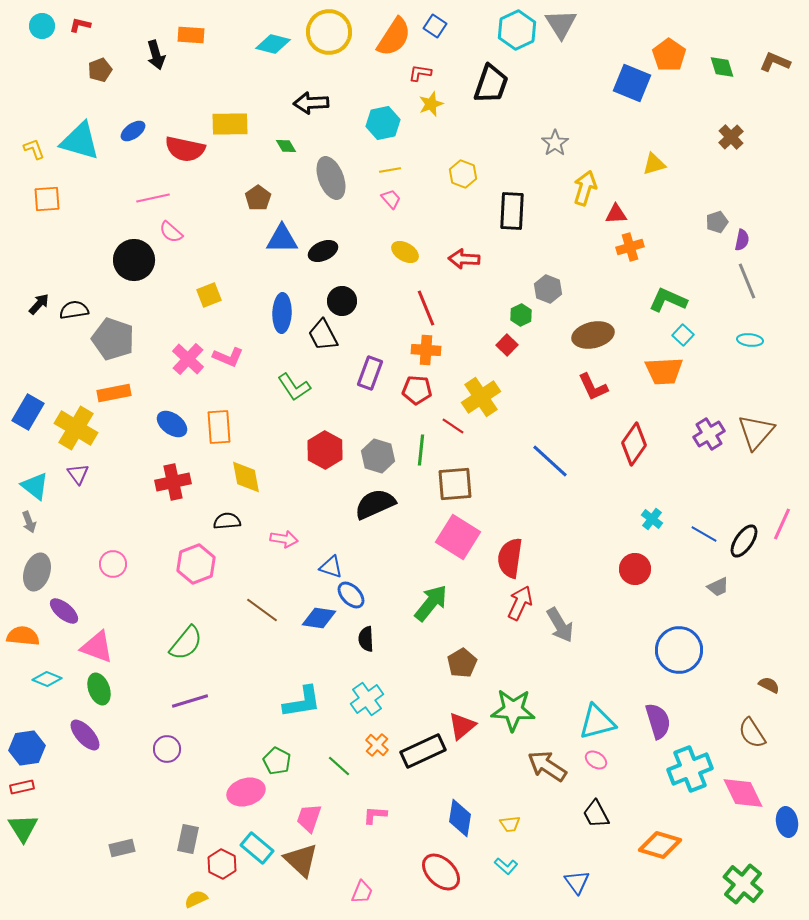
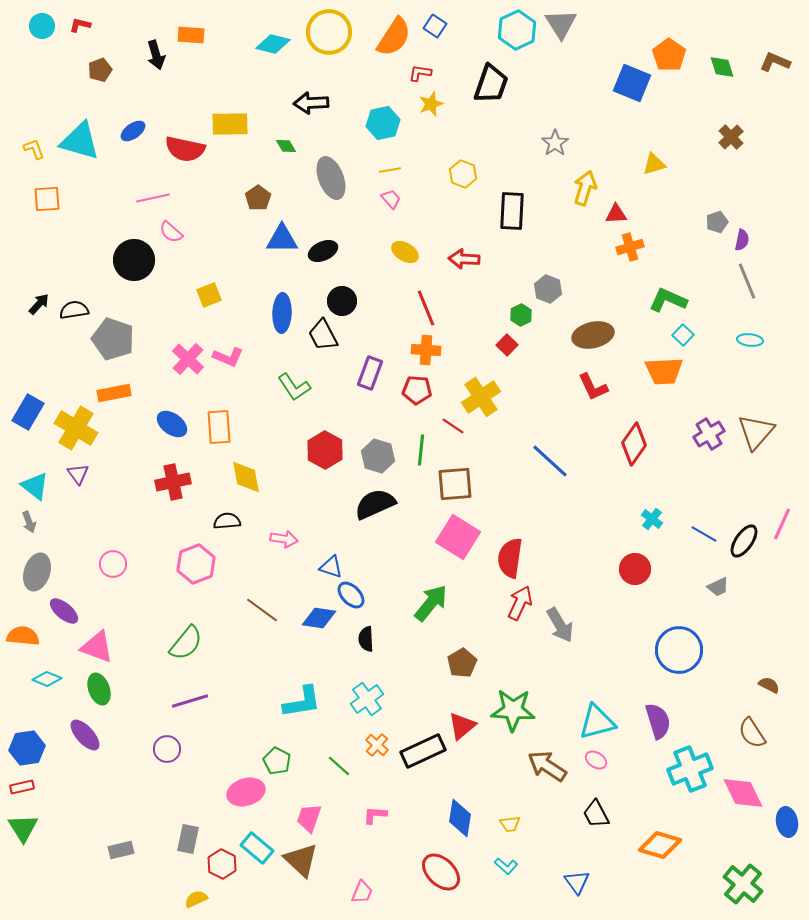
gray rectangle at (122, 848): moved 1 px left, 2 px down
